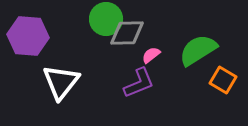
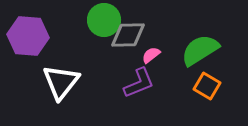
green circle: moved 2 px left, 1 px down
gray diamond: moved 1 px right, 2 px down
green semicircle: moved 2 px right
orange square: moved 16 px left, 6 px down
